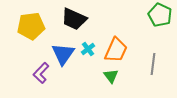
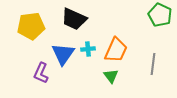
cyan cross: rotated 32 degrees clockwise
purple L-shape: rotated 20 degrees counterclockwise
